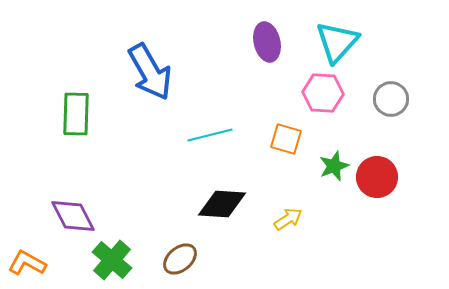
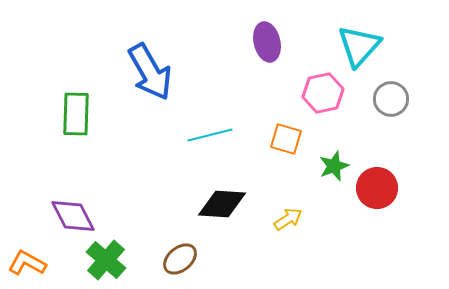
cyan triangle: moved 22 px right, 4 px down
pink hexagon: rotated 15 degrees counterclockwise
red circle: moved 11 px down
green cross: moved 6 px left
